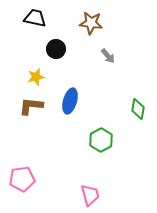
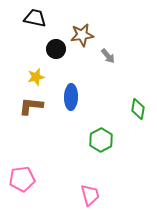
brown star: moved 9 px left, 12 px down; rotated 15 degrees counterclockwise
blue ellipse: moved 1 px right, 4 px up; rotated 15 degrees counterclockwise
